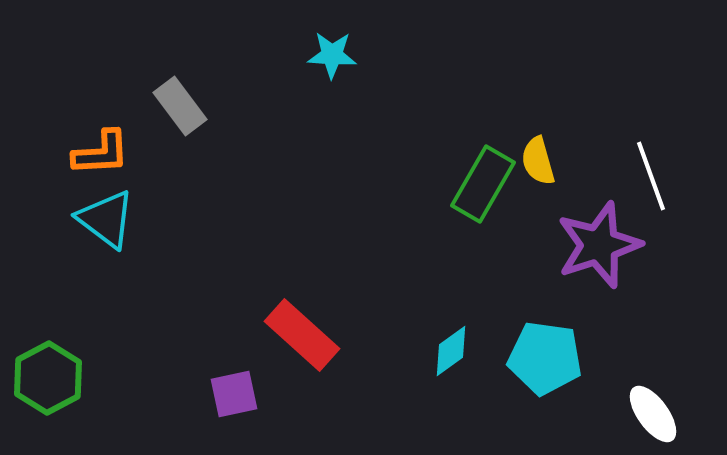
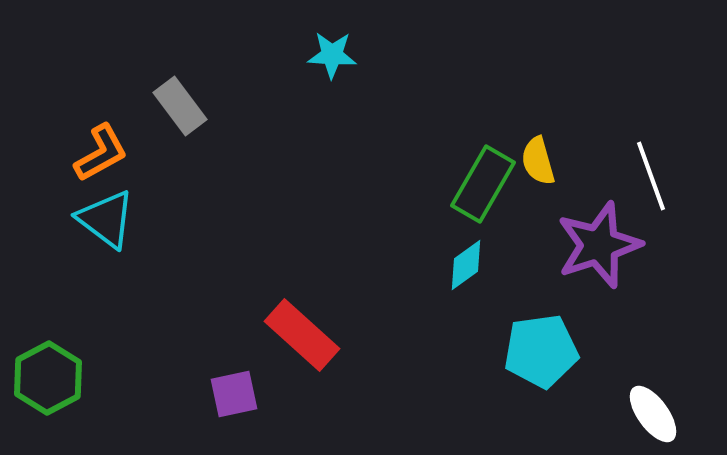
orange L-shape: rotated 26 degrees counterclockwise
cyan diamond: moved 15 px right, 86 px up
cyan pentagon: moved 4 px left, 7 px up; rotated 16 degrees counterclockwise
